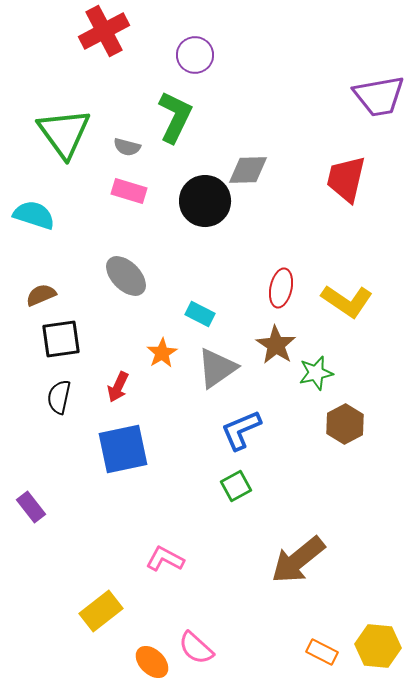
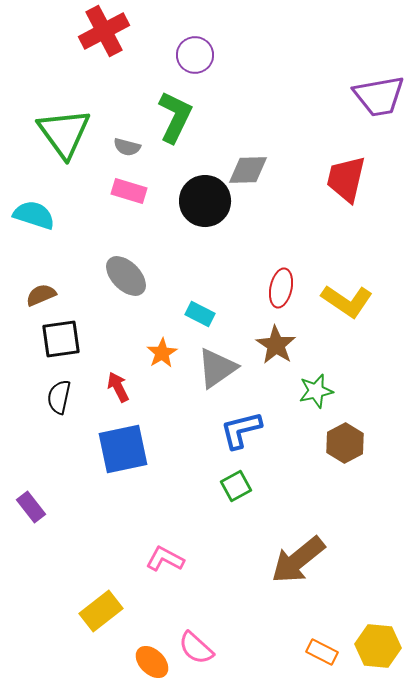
green star: moved 18 px down
red arrow: rotated 128 degrees clockwise
brown hexagon: moved 19 px down
blue L-shape: rotated 9 degrees clockwise
